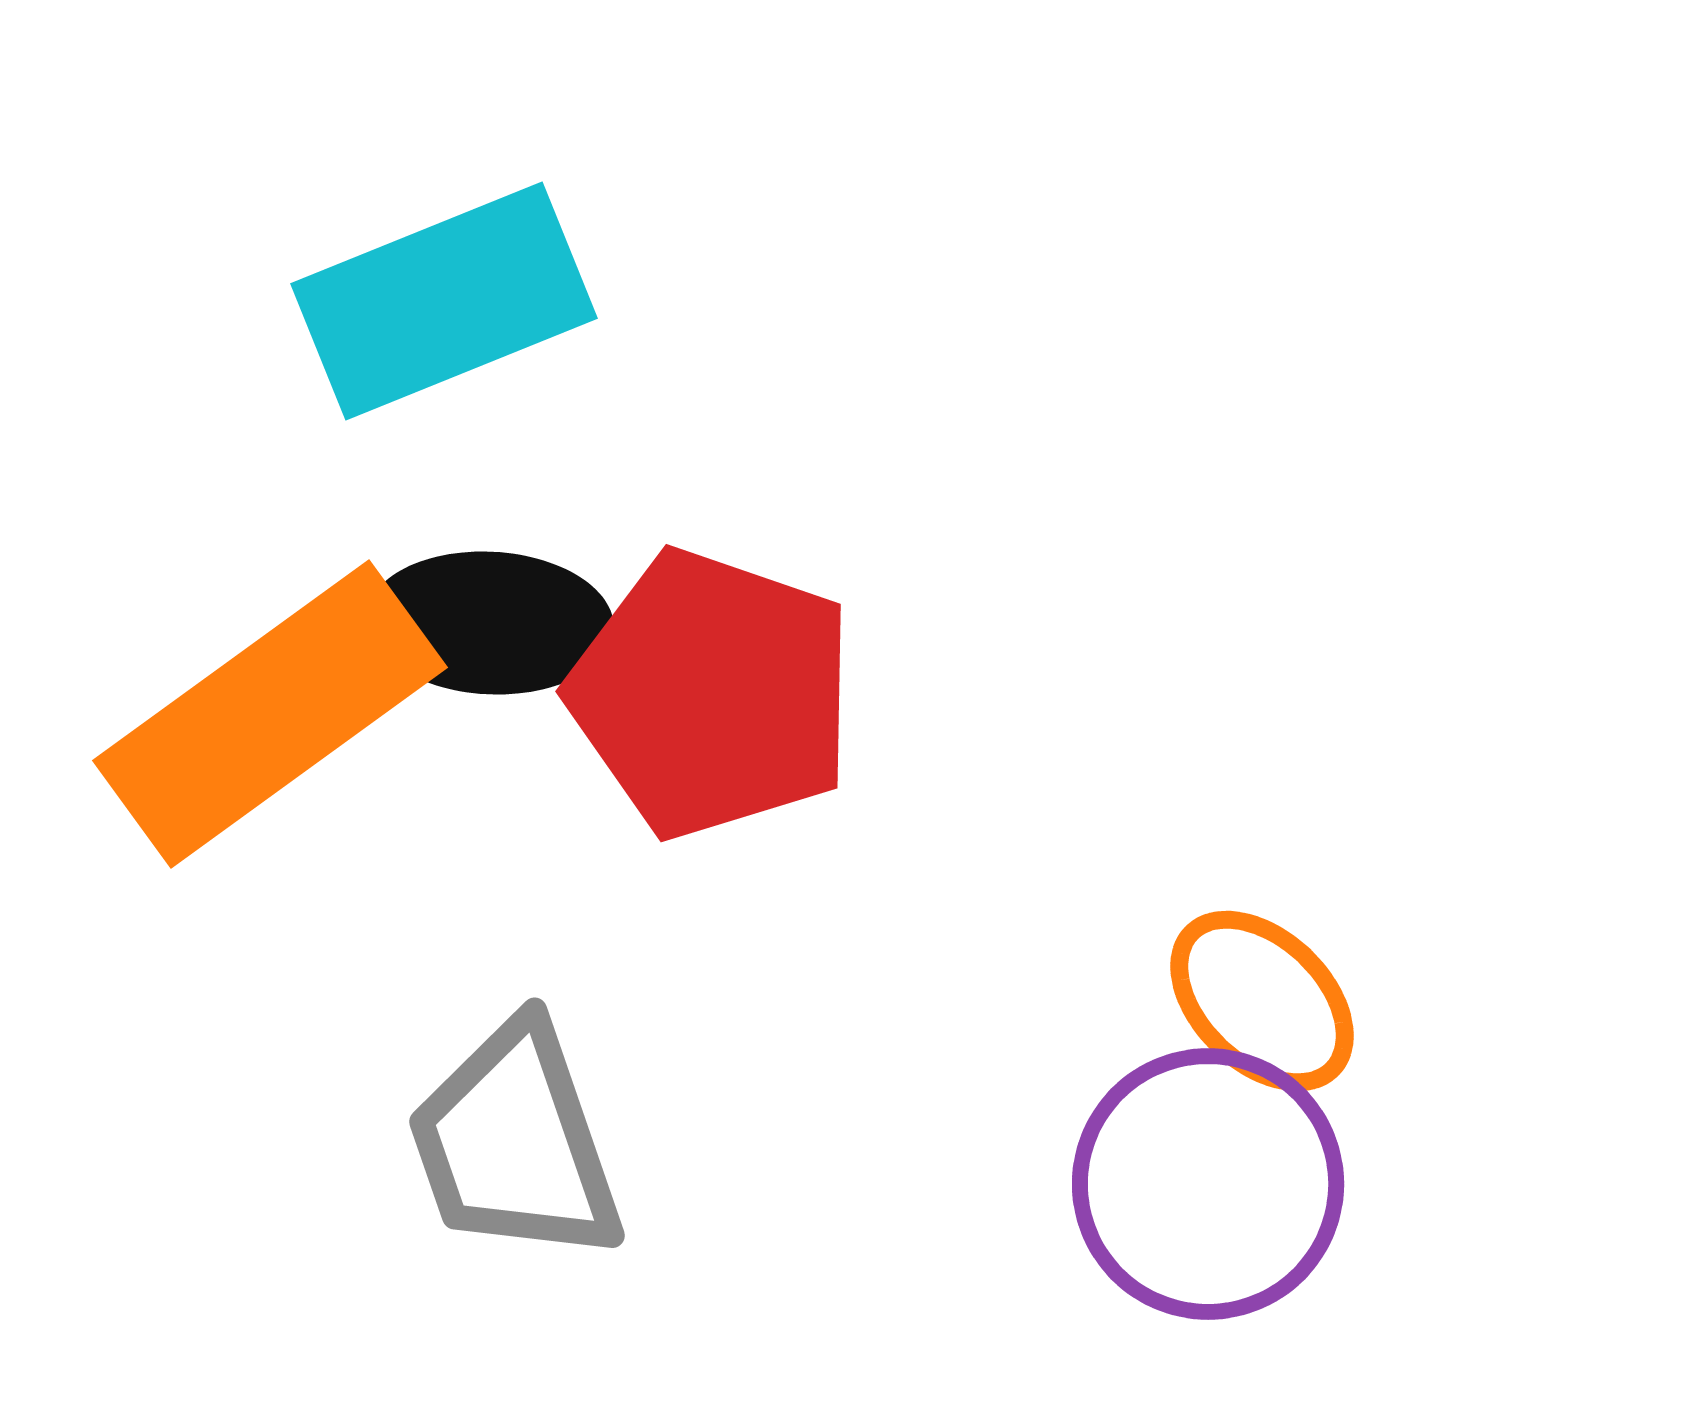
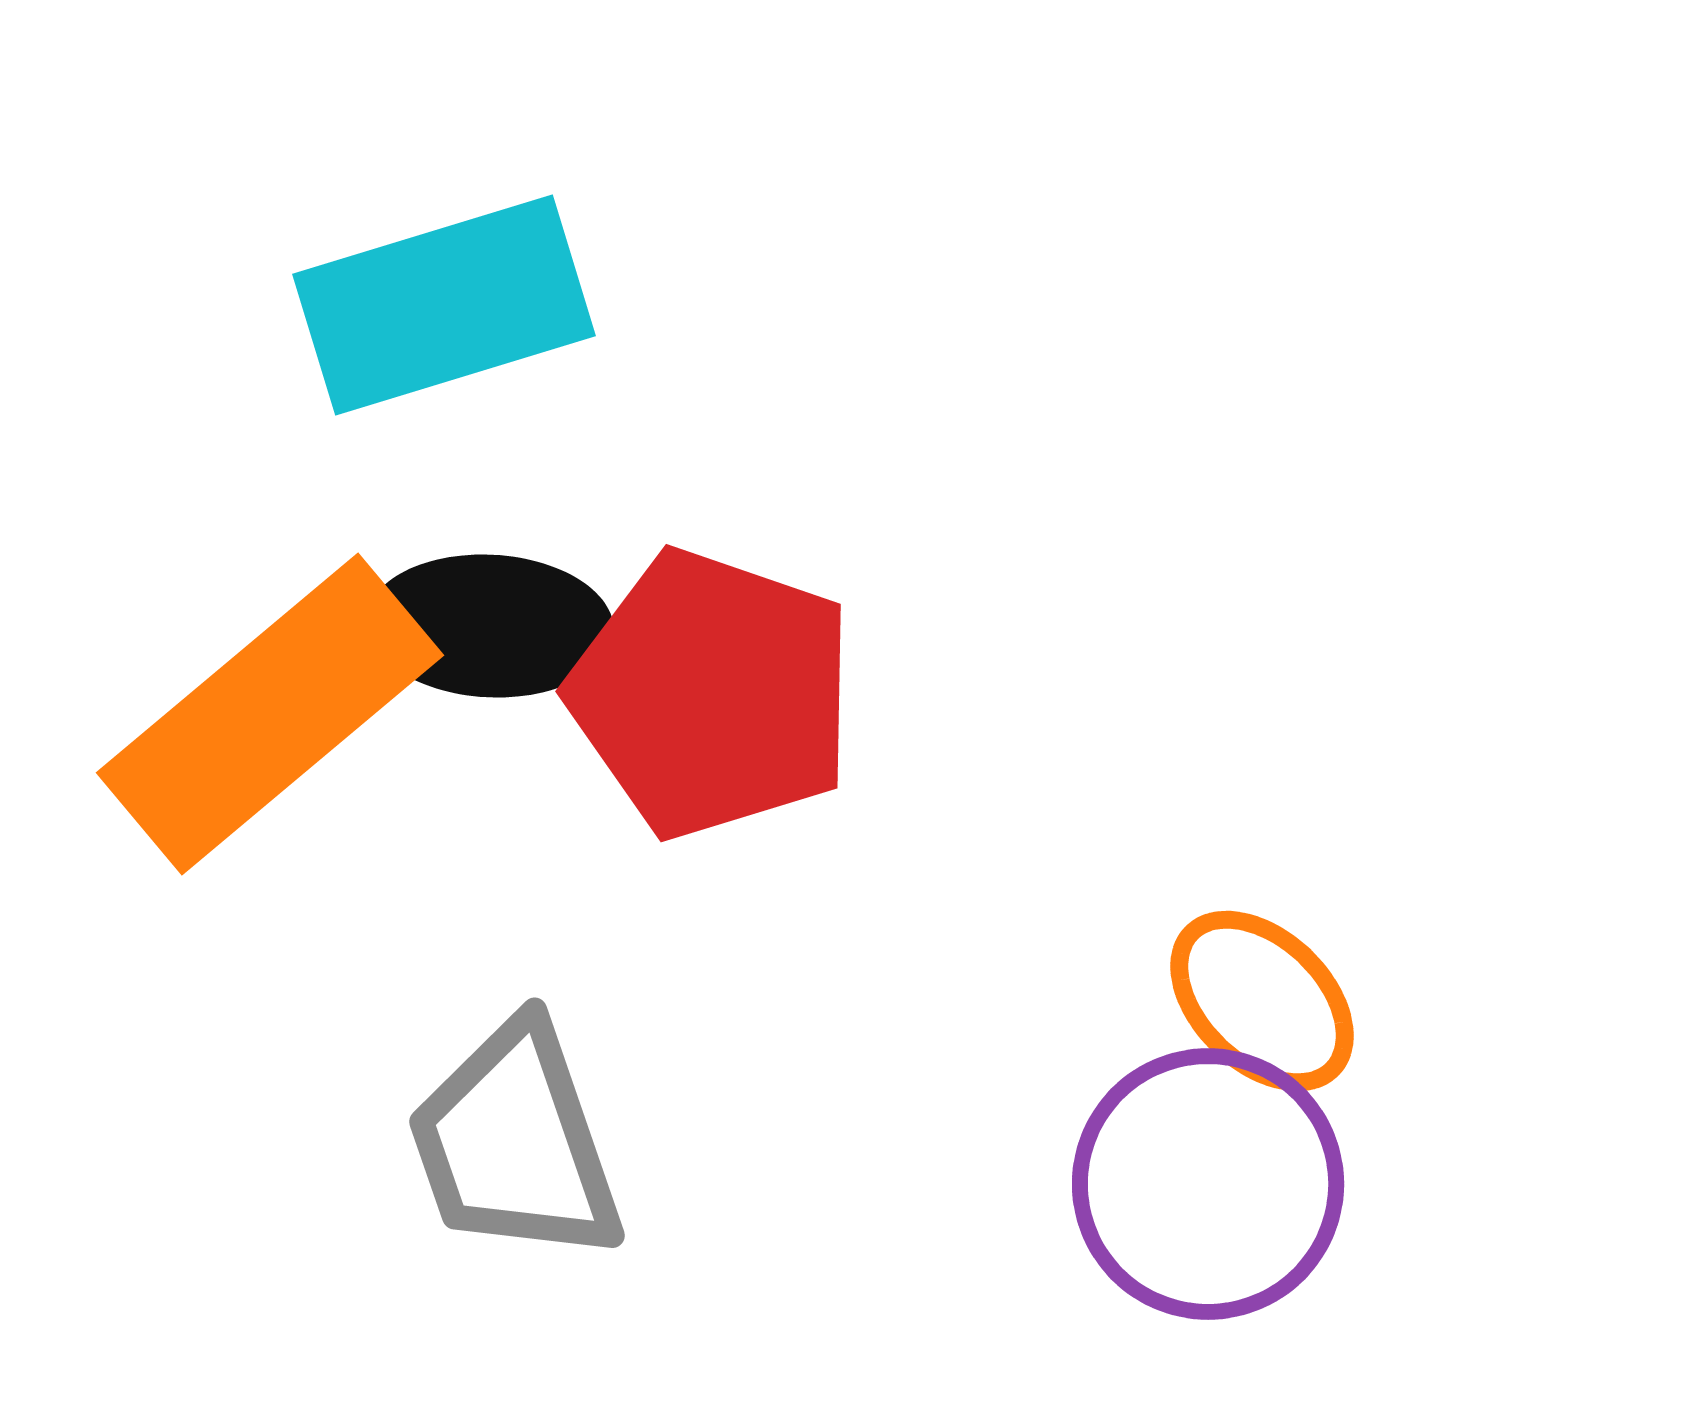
cyan rectangle: moved 4 px down; rotated 5 degrees clockwise
black ellipse: moved 3 px down
orange rectangle: rotated 4 degrees counterclockwise
